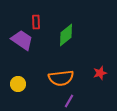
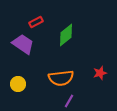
red rectangle: rotated 64 degrees clockwise
purple trapezoid: moved 1 px right, 4 px down
